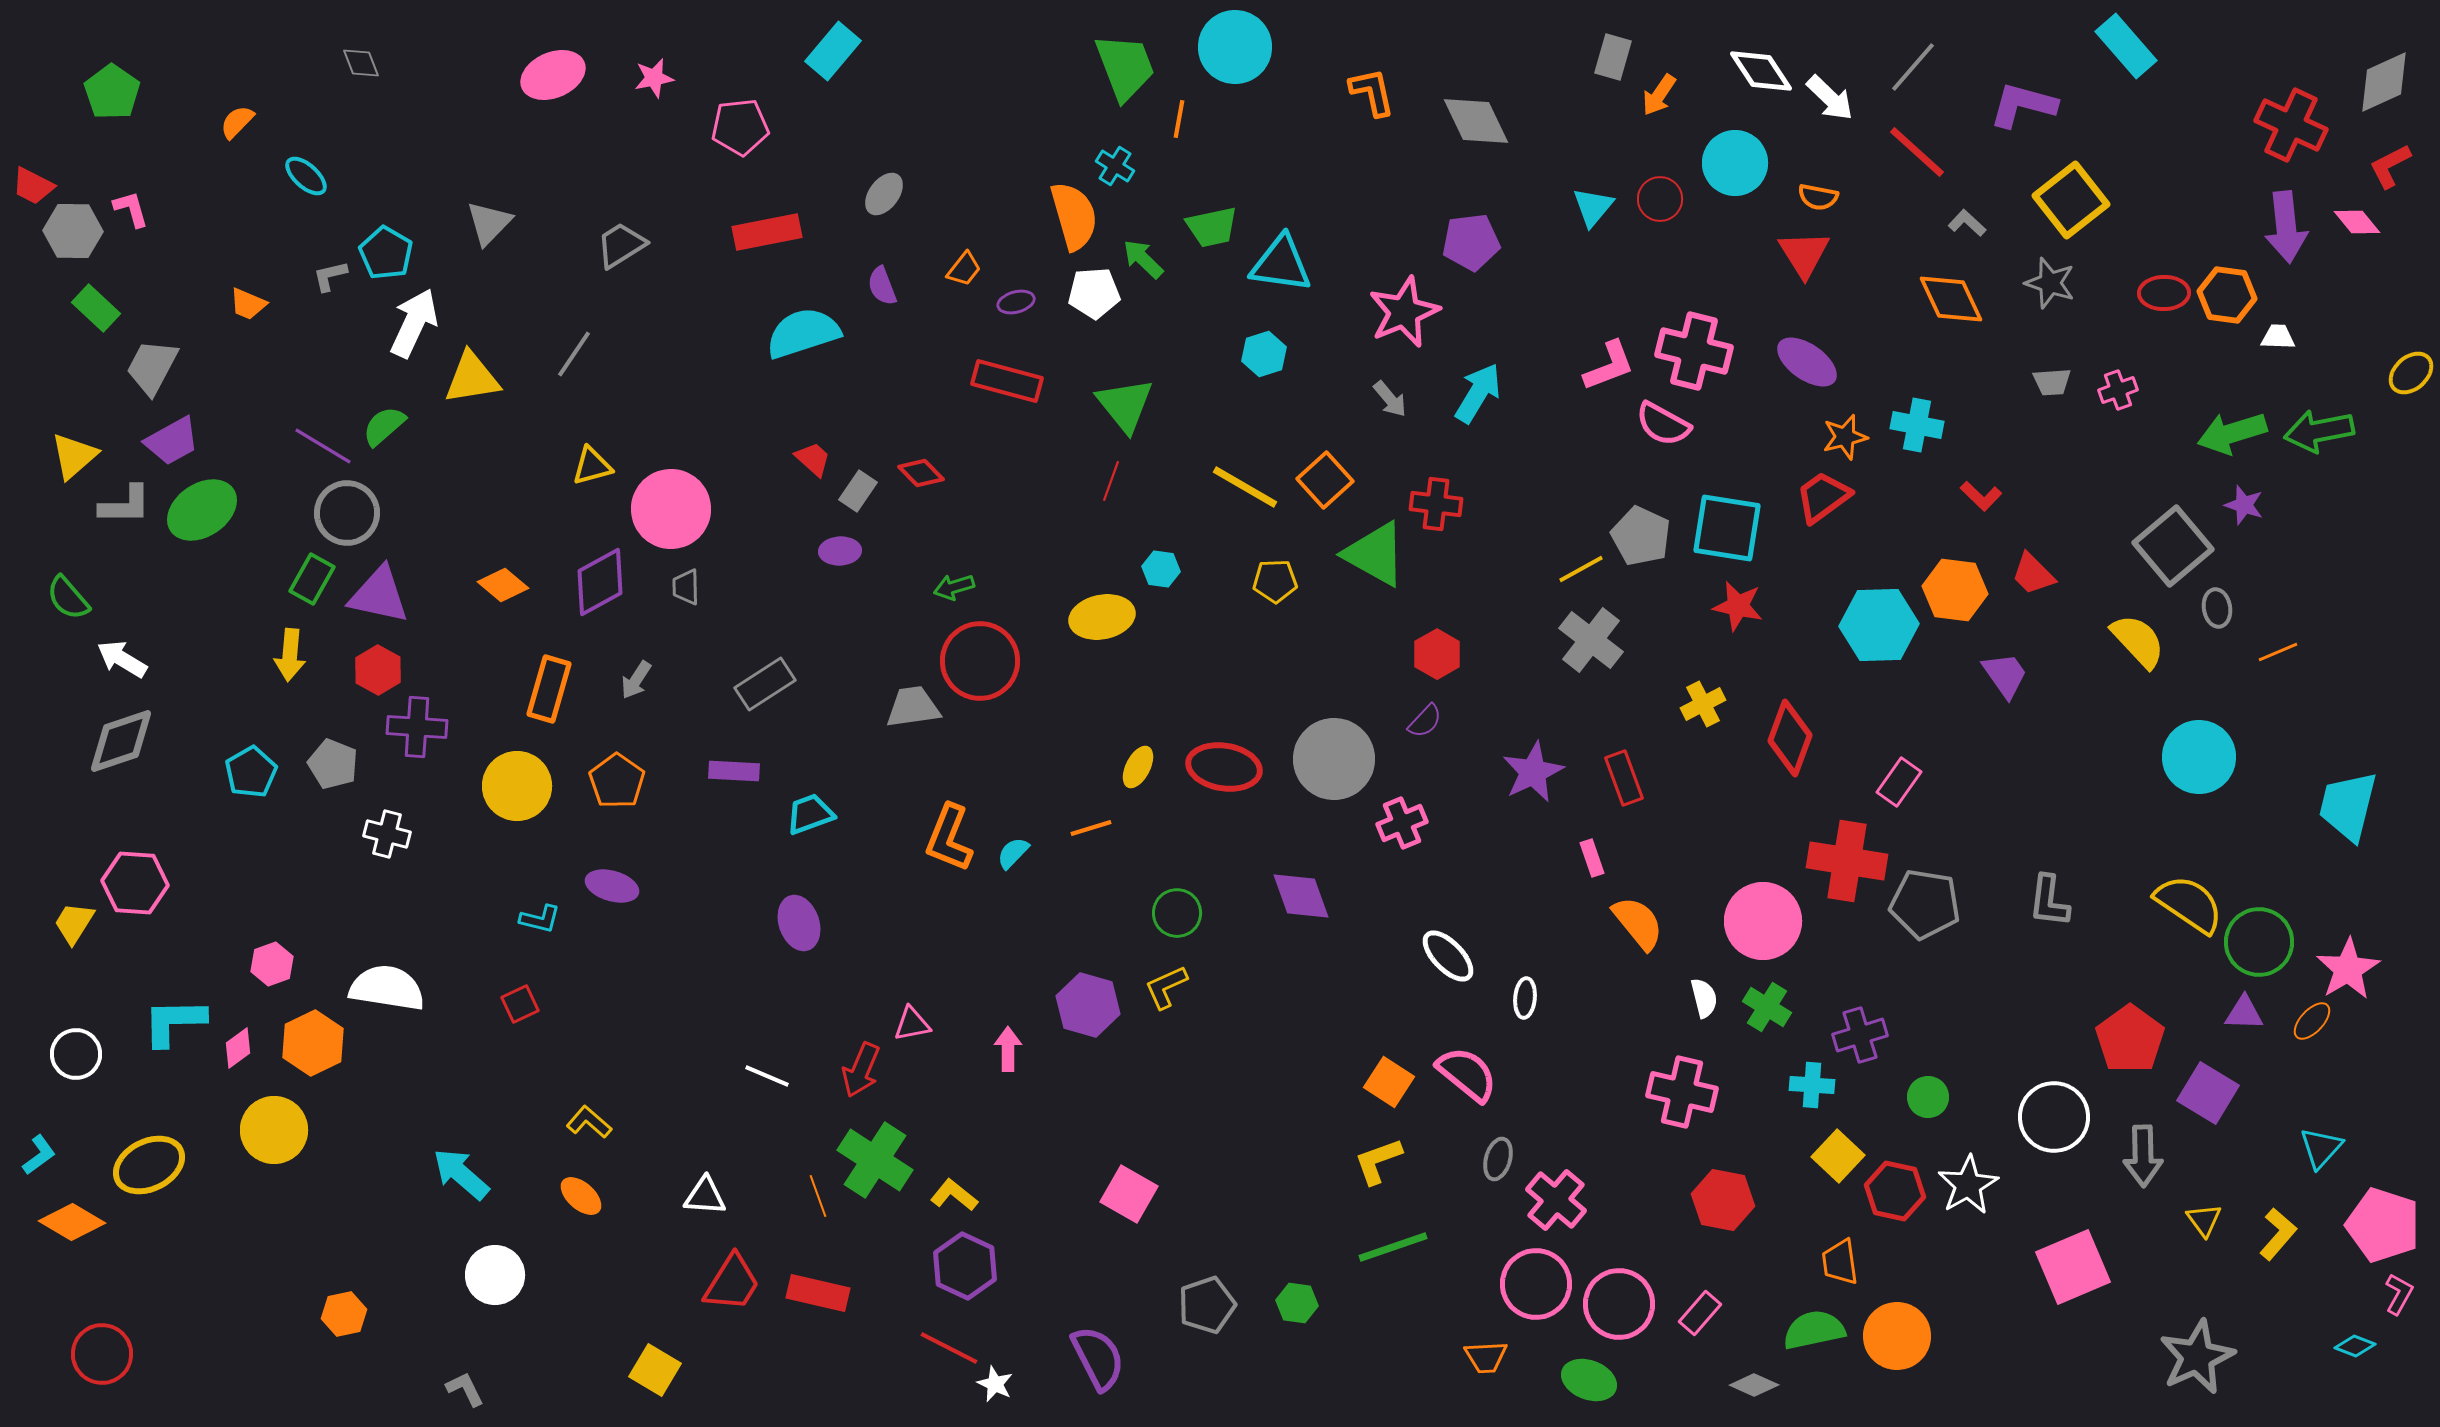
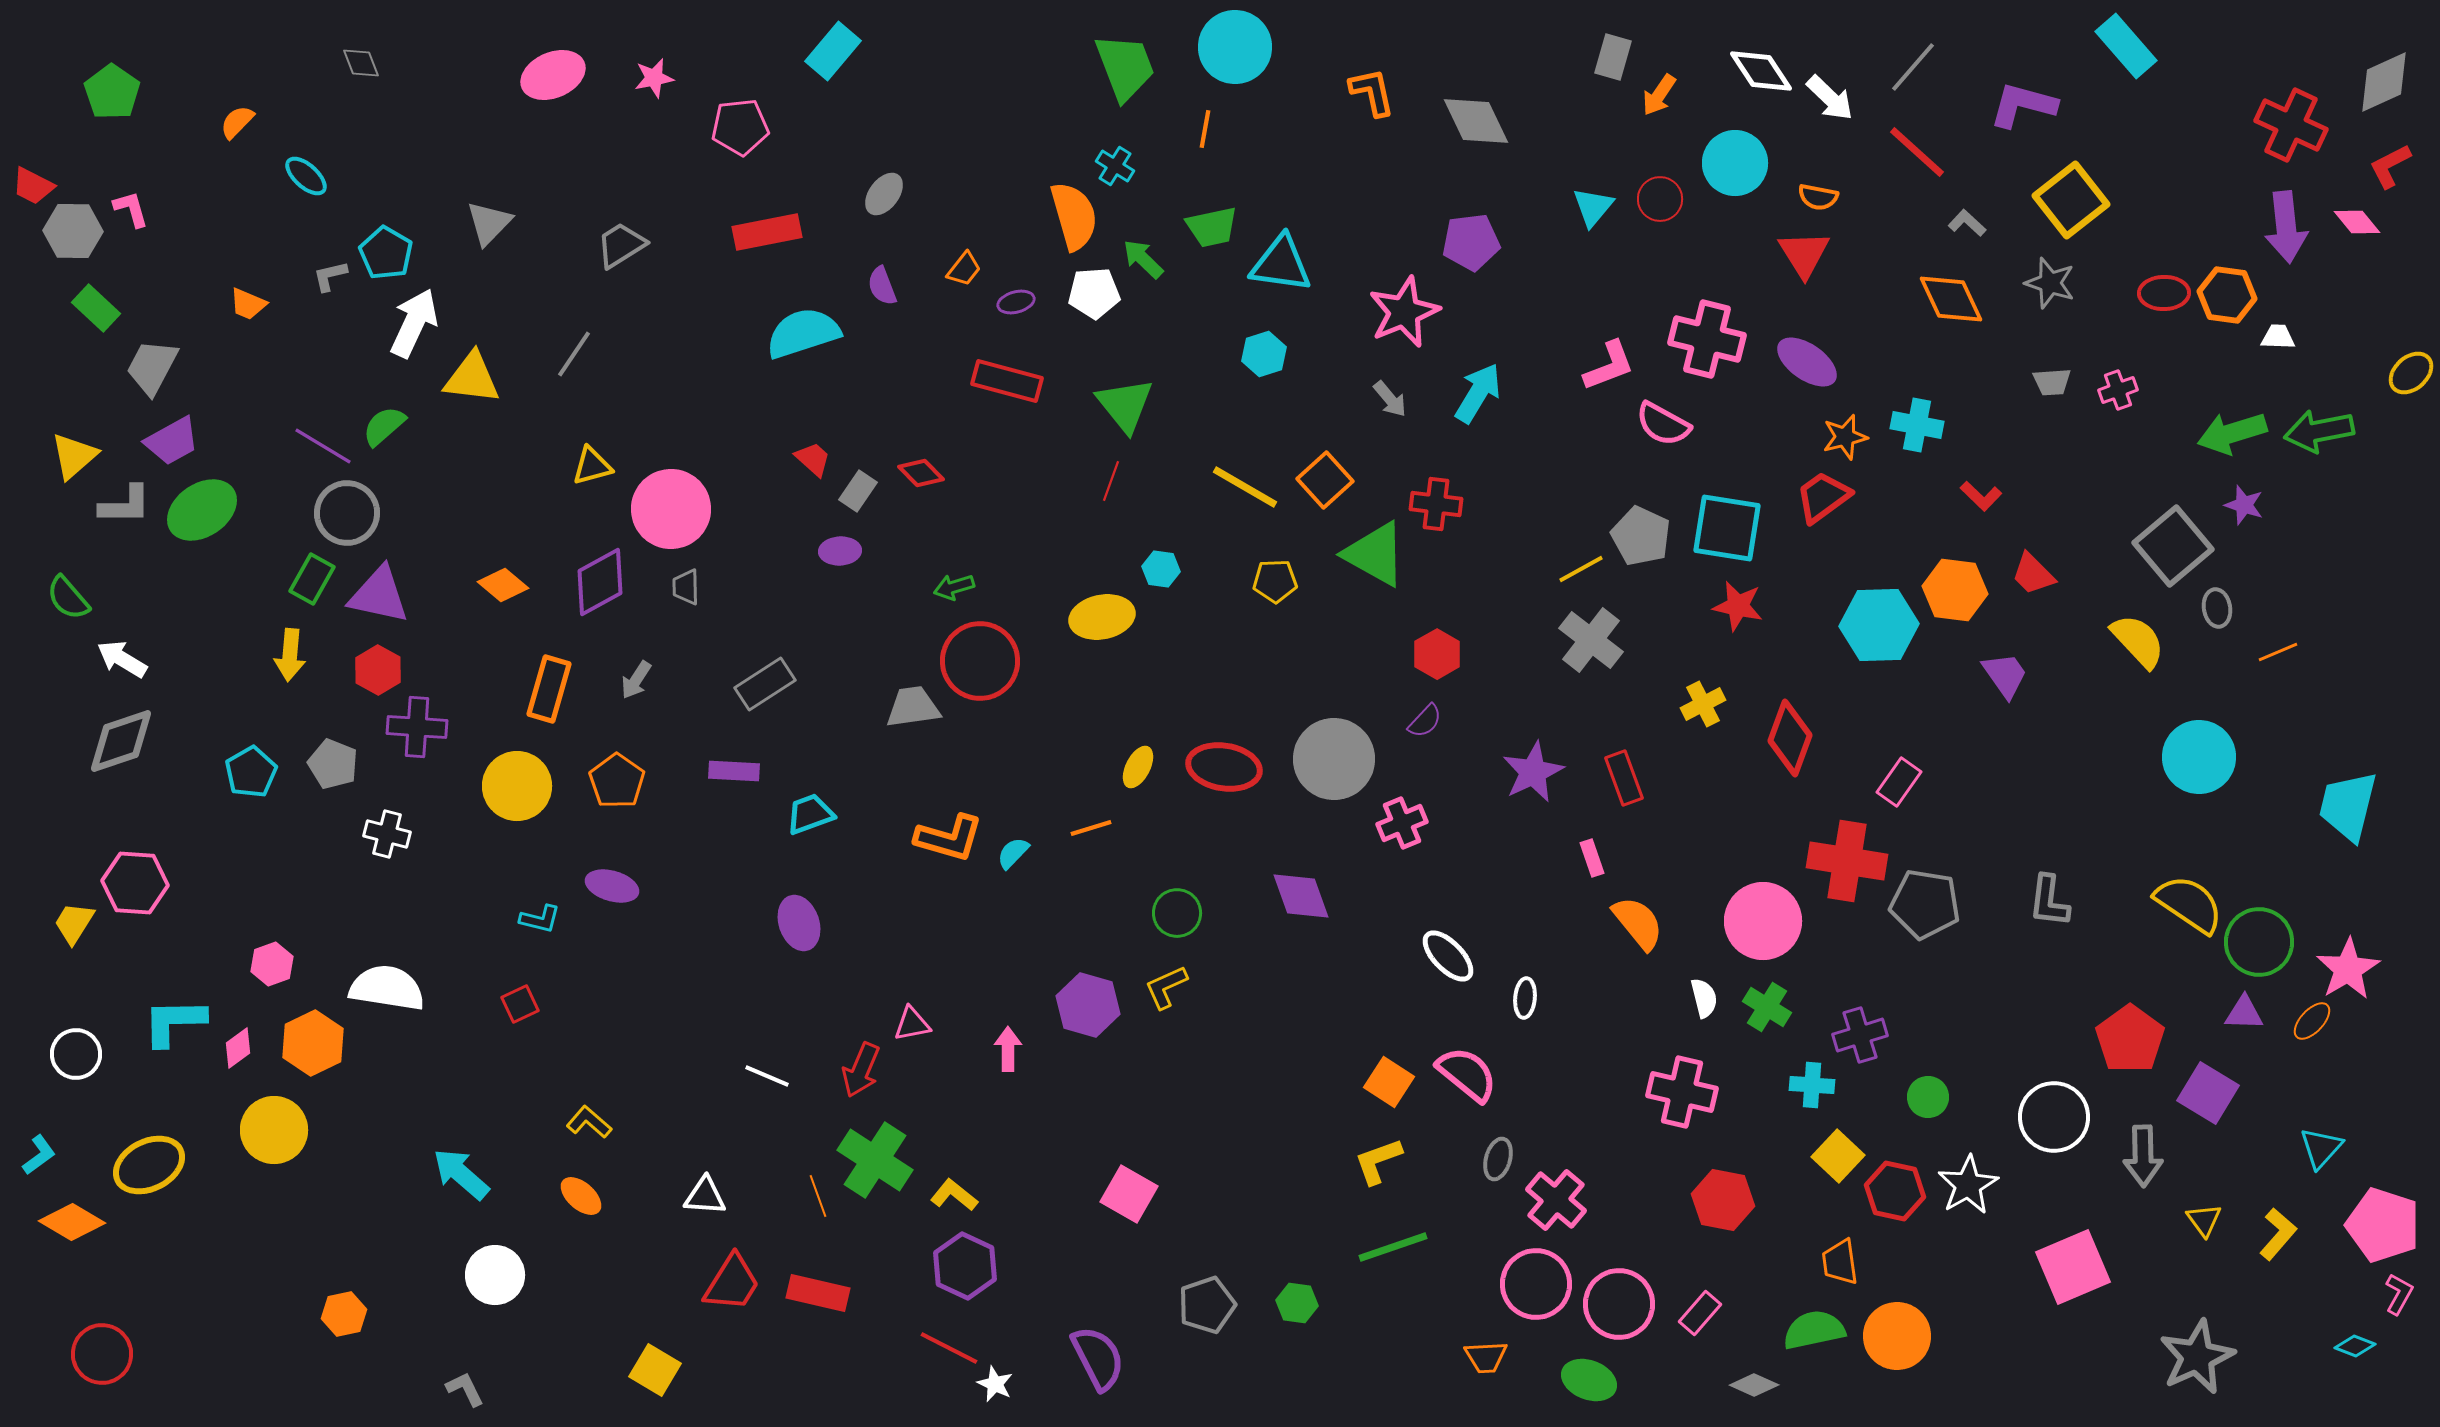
orange line at (1179, 119): moved 26 px right, 10 px down
pink cross at (1694, 351): moved 13 px right, 12 px up
yellow triangle at (472, 378): rotated 16 degrees clockwise
orange L-shape at (949, 838): rotated 96 degrees counterclockwise
